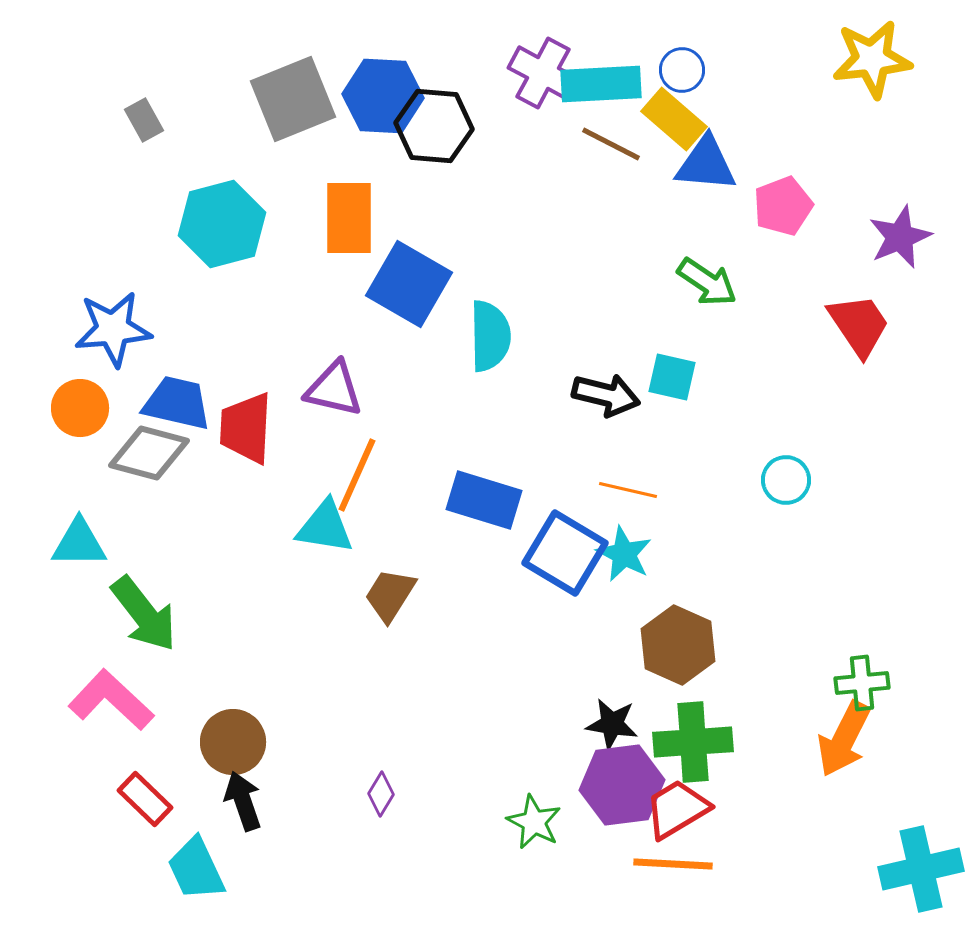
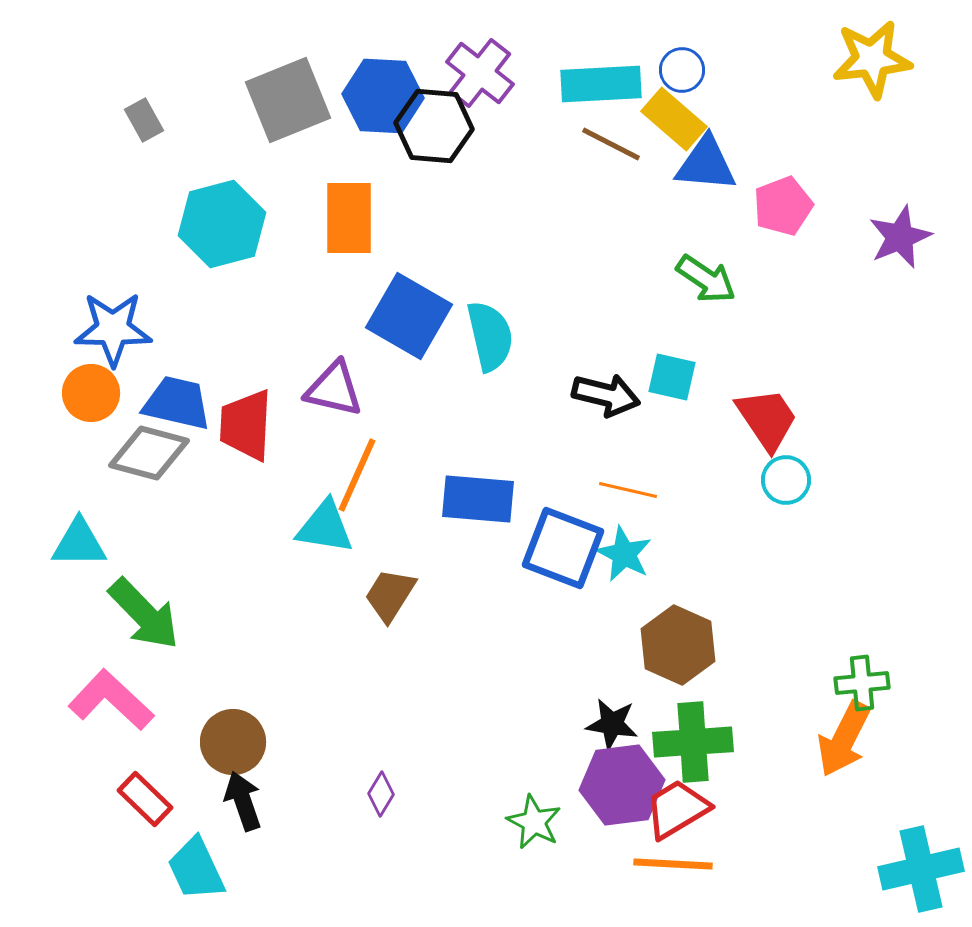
purple cross at (543, 73): moved 63 px left; rotated 10 degrees clockwise
gray square at (293, 99): moved 5 px left, 1 px down
green arrow at (707, 282): moved 1 px left, 3 px up
blue square at (409, 284): moved 32 px down
red trapezoid at (859, 325): moved 92 px left, 94 px down
blue star at (113, 329): rotated 6 degrees clockwise
cyan semicircle at (490, 336): rotated 12 degrees counterclockwise
orange circle at (80, 408): moved 11 px right, 15 px up
red trapezoid at (246, 428): moved 3 px up
blue rectangle at (484, 500): moved 6 px left, 1 px up; rotated 12 degrees counterclockwise
blue square at (565, 553): moved 2 px left, 5 px up; rotated 10 degrees counterclockwise
green arrow at (144, 614): rotated 6 degrees counterclockwise
